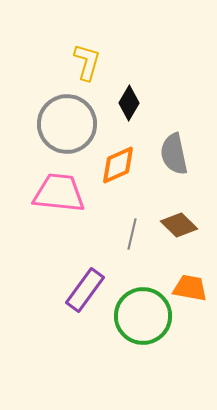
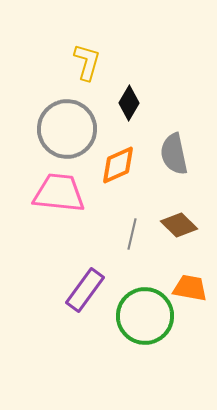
gray circle: moved 5 px down
green circle: moved 2 px right
